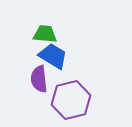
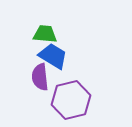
purple semicircle: moved 1 px right, 2 px up
